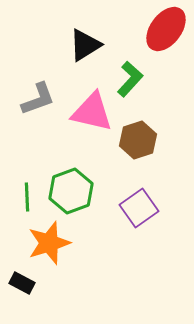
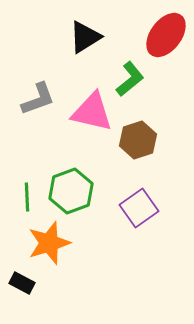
red ellipse: moved 6 px down
black triangle: moved 8 px up
green L-shape: rotated 9 degrees clockwise
